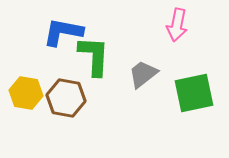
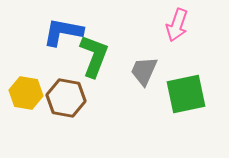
pink arrow: rotated 8 degrees clockwise
green L-shape: rotated 18 degrees clockwise
gray trapezoid: moved 1 px right, 3 px up; rotated 28 degrees counterclockwise
green square: moved 8 px left, 1 px down
